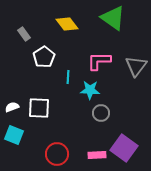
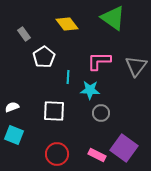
white square: moved 15 px right, 3 px down
pink rectangle: rotated 30 degrees clockwise
